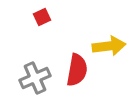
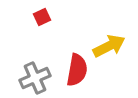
yellow arrow: rotated 20 degrees counterclockwise
